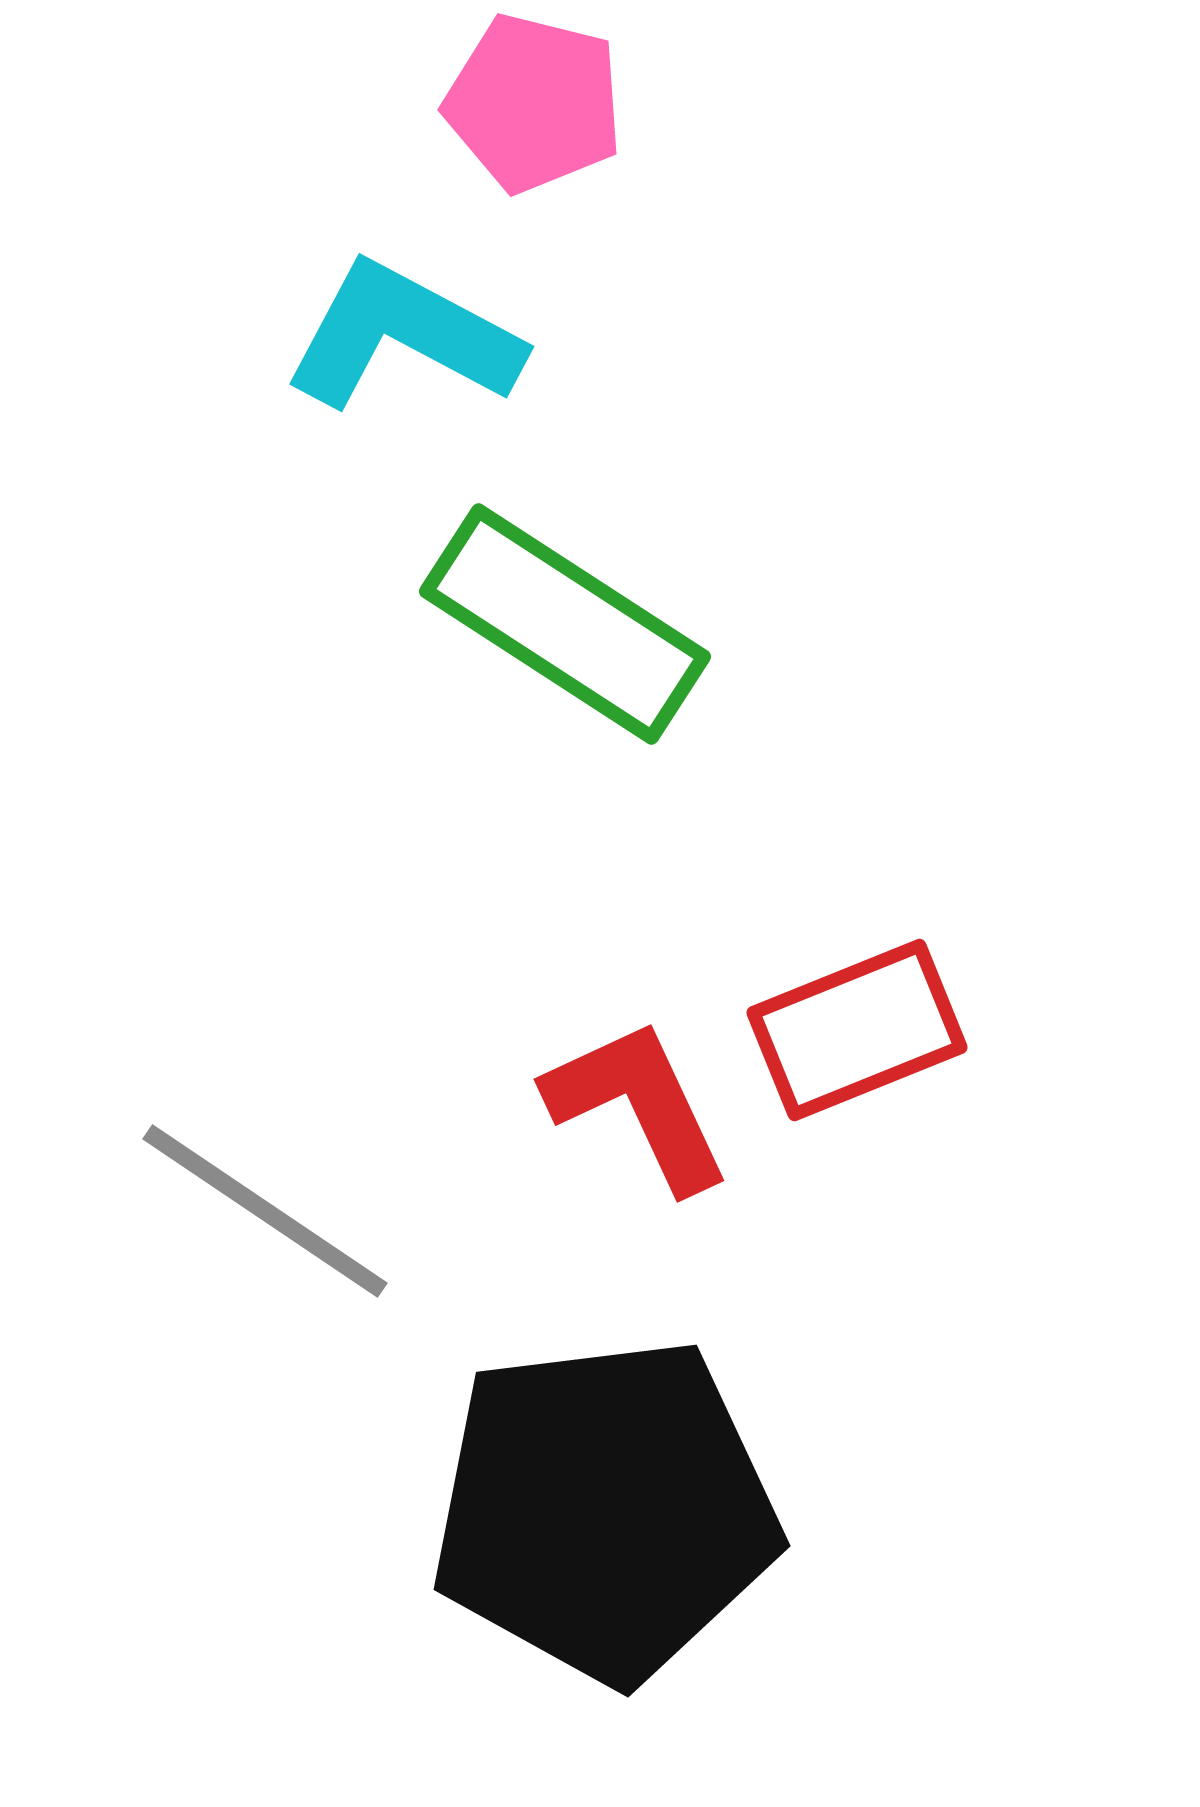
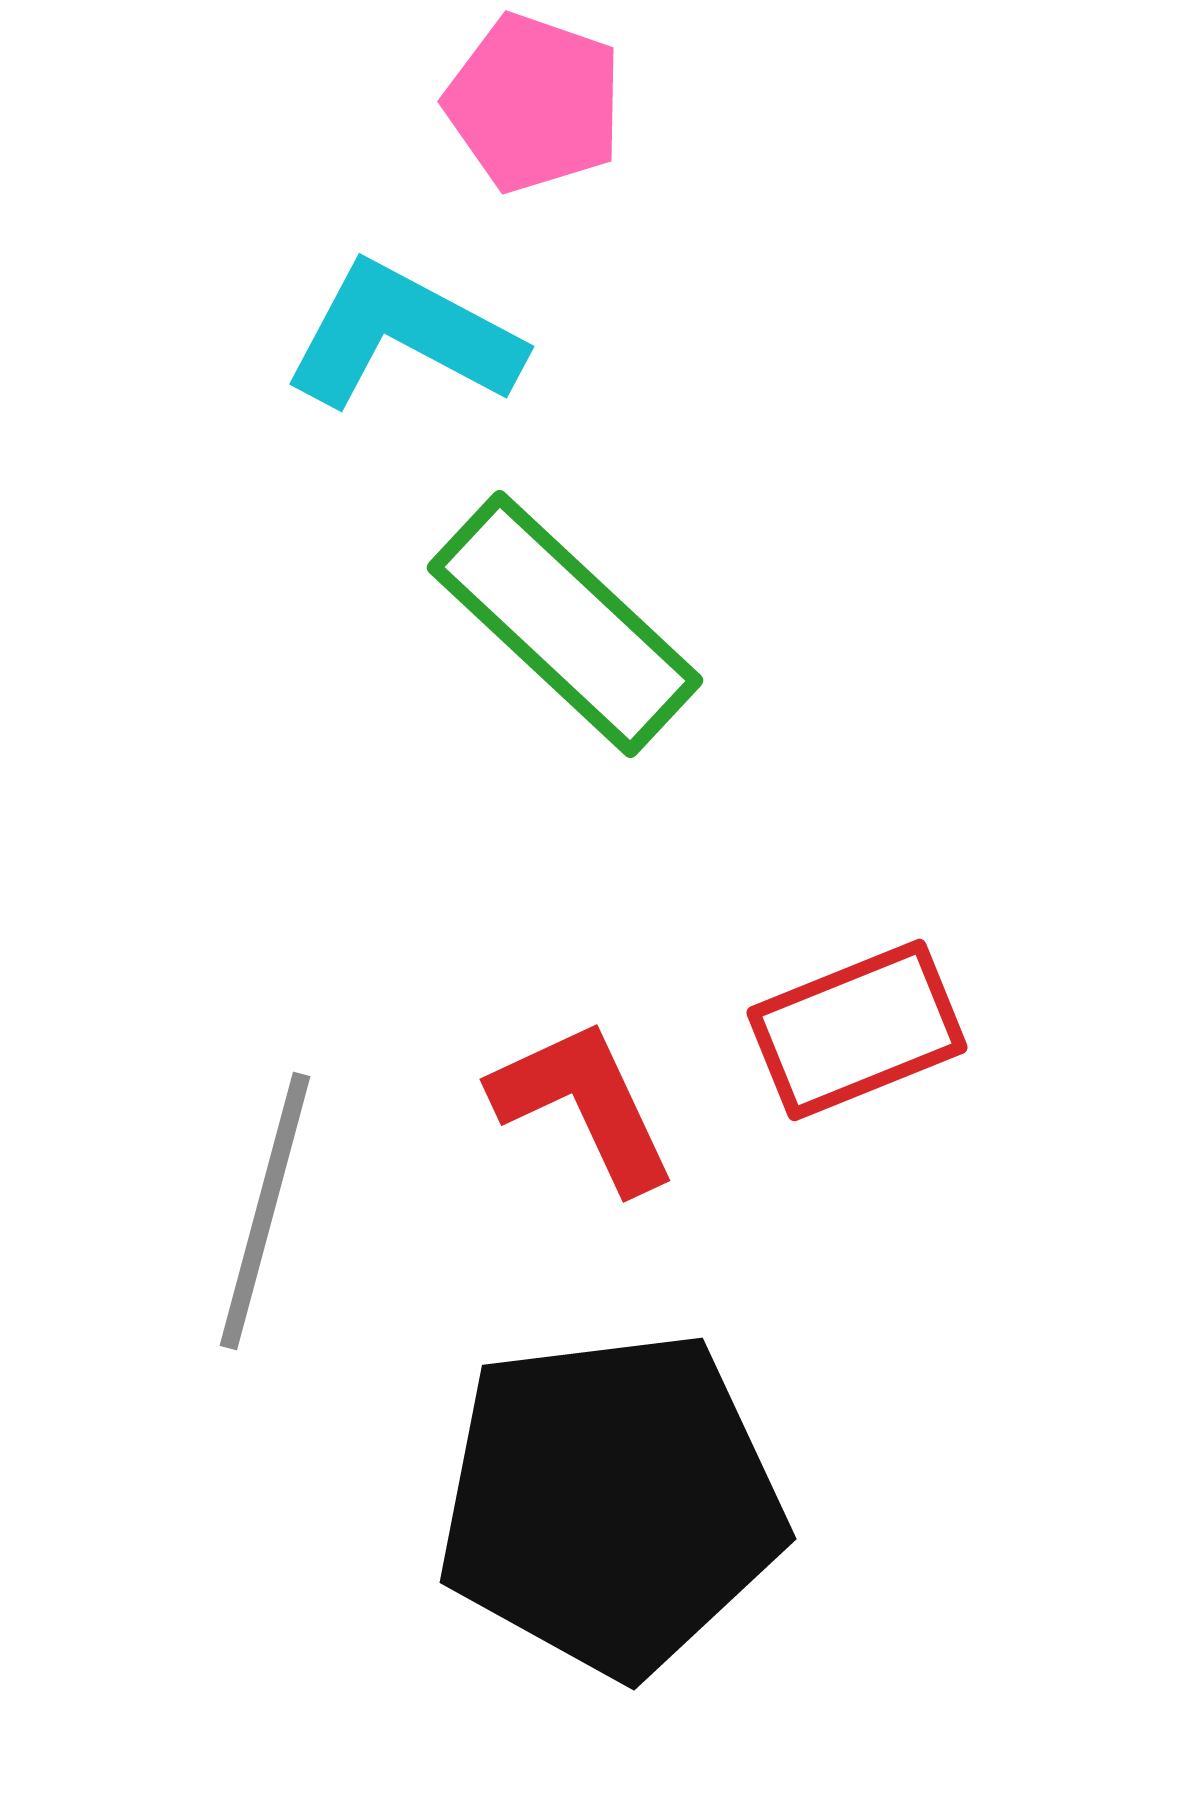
pink pentagon: rotated 5 degrees clockwise
green rectangle: rotated 10 degrees clockwise
red L-shape: moved 54 px left
gray line: rotated 71 degrees clockwise
black pentagon: moved 6 px right, 7 px up
